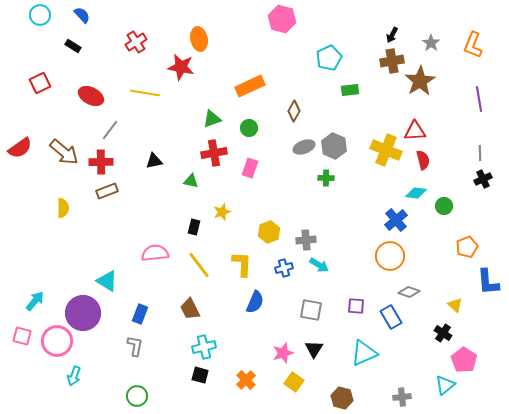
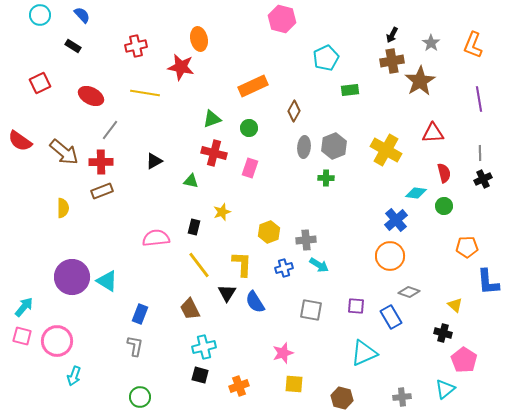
red cross at (136, 42): moved 4 px down; rotated 20 degrees clockwise
cyan pentagon at (329, 58): moved 3 px left
orange rectangle at (250, 86): moved 3 px right
red triangle at (415, 131): moved 18 px right, 2 px down
gray hexagon at (334, 146): rotated 15 degrees clockwise
gray ellipse at (304, 147): rotated 65 degrees counterclockwise
red semicircle at (20, 148): moved 7 px up; rotated 70 degrees clockwise
yellow cross at (386, 150): rotated 8 degrees clockwise
red cross at (214, 153): rotated 25 degrees clockwise
red semicircle at (423, 160): moved 21 px right, 13 px down
black triangle at (154, 161): rotated 18 degrees counterclockwise
brown rectangle at (107, 191): moved 5 px left
orange pentagon at (467, 247): rotated 20 degrees clockwise
pink semicircle at (155, 253): moved 1 px right, 15 px up
cyan arrow at (35, 301): moved 11 px left, 6 px down
blue semicircle at (255, 302): rotated 125 degrees clockwise
purple circle at (83, 313): moved 11 px left, 36 px up
black cross at (443, 333): rotated 18 degrees counterclockwise
black triangle at (314, 349): moved 87 px left, 56 px up
orange cross at (246, 380): moved 7 px left, 6 px down; rotated 24 degrees clockwise
yellow square at (294, 382): moved 2 px down; rotated 30 degrees counterclockwise
cyan triangle at (445, 385): moved 4 px down
green circle at (137, 396): moved 3 px right, 1 px down
